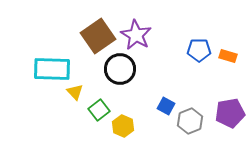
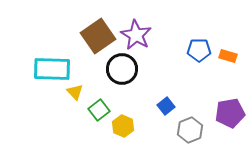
black circle: moved 2 px right
blue square: rotated 24 degrees clockwise
gray hexagon: moved 9 px down
